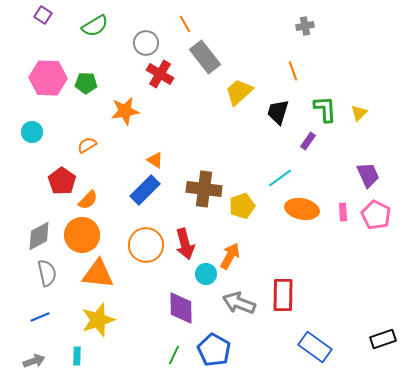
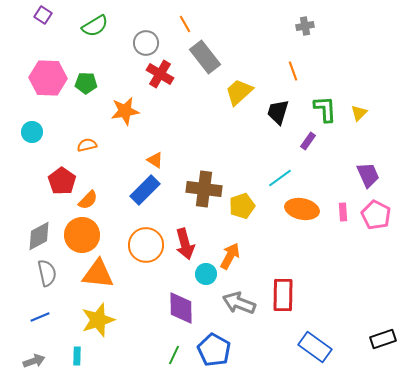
orange semicircle at (87, 145): rotated 18 degrees clockwise
